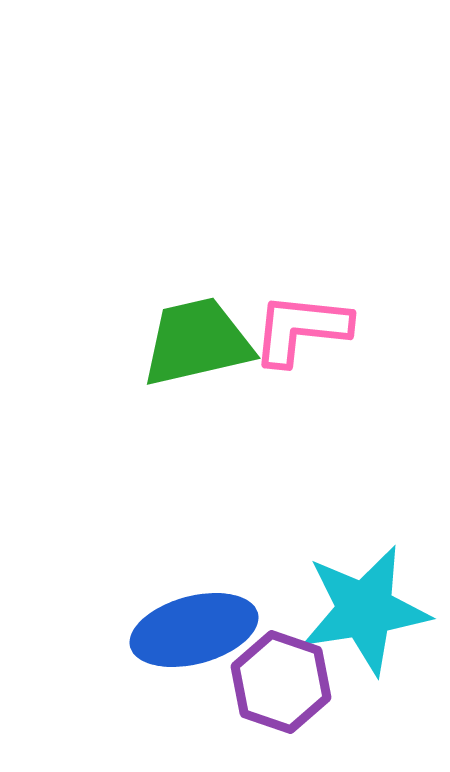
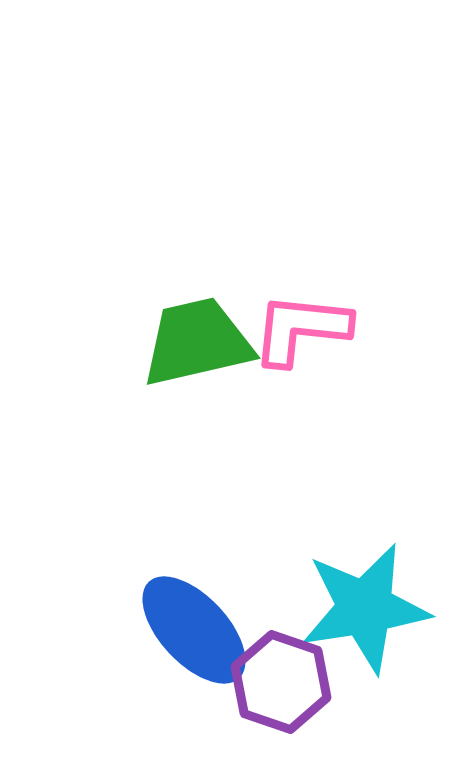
cyan star: moved 2 px up
blue ellipse: rotated 62 degrees clockwise
